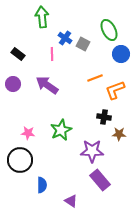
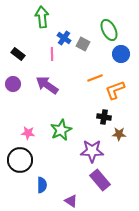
blue cross: moved 1 px left
